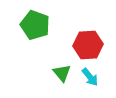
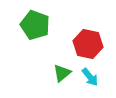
red hexagon: moved 1 px up; rotated 16 degrees clockwise
green triangle: rotated 30 degrees clockwise
